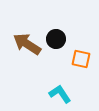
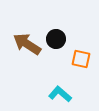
cyan L-shape: rotated 15 degrees counterclockwise
